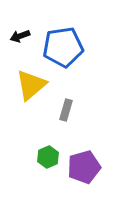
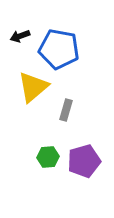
blue pentagon: moved 4 px left, 2 px down; rotated 18 degrees clockwise
yellow triangle: moved 2 px right, 2 px down
green hexagon: rotated 20 degrees clockwise
purple pentagon: moved 6 px up
